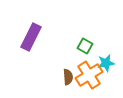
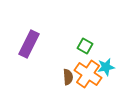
purple rectangle: moved 2 px left, 7 px down
cyan star: moved 4 px down
orange cross: moved 1 px left, 1 px up; rotated 24 degrees counterclockwise
